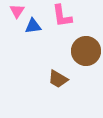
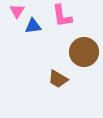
brown circle: moved 2 px left, 1 px down
